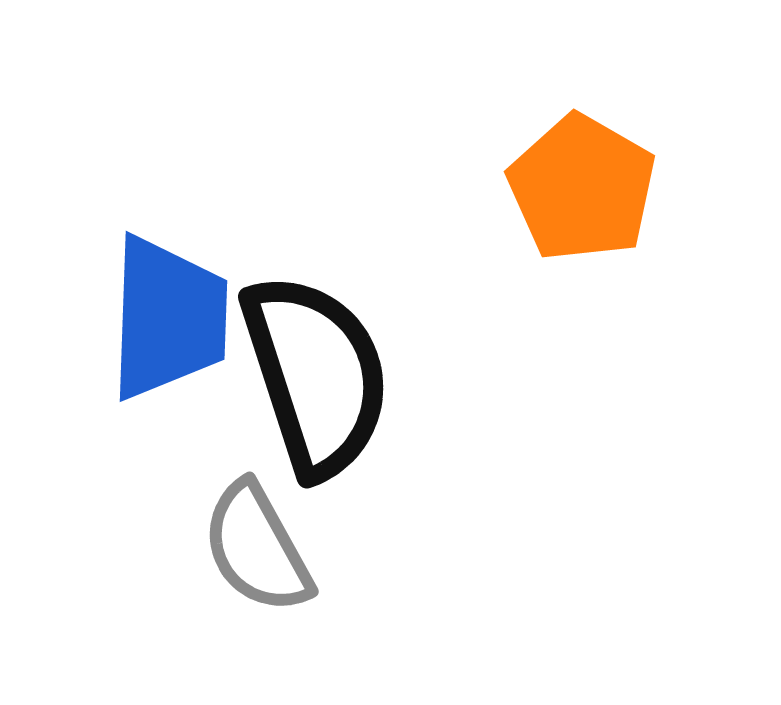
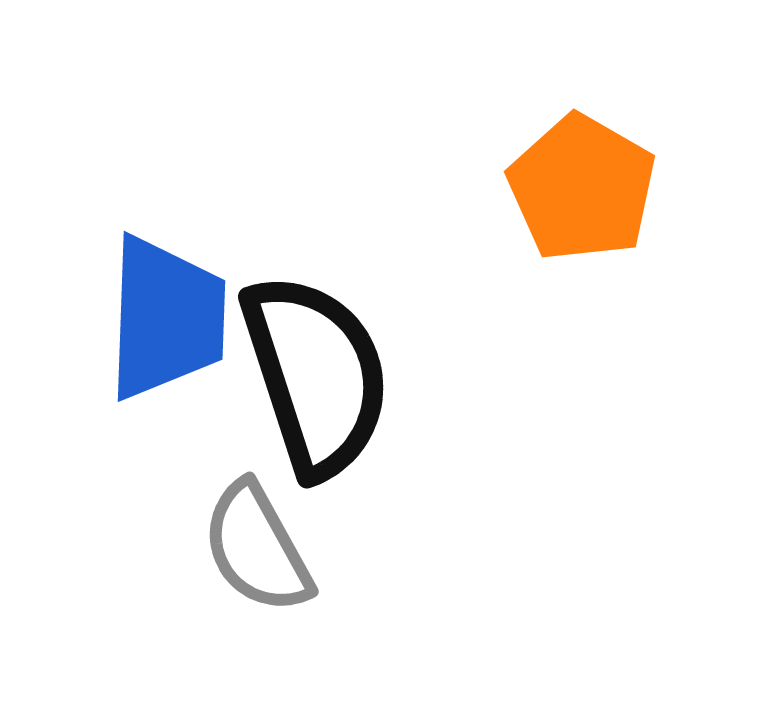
blue trapezoid: moved 2 px left
